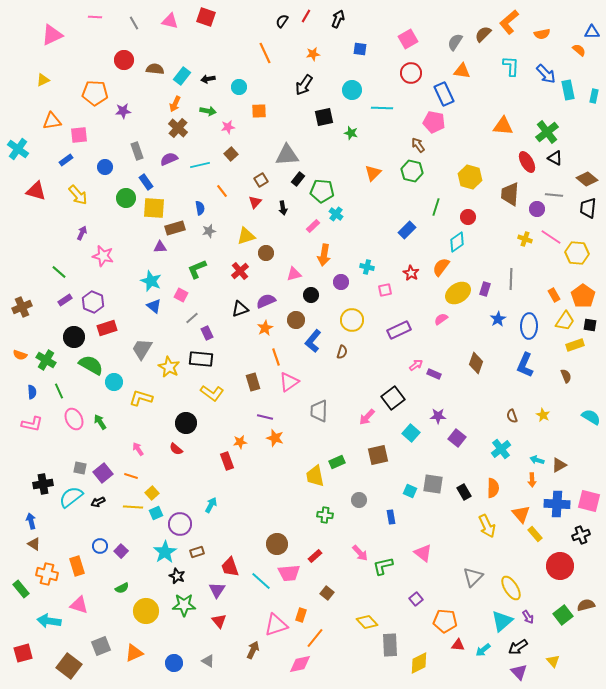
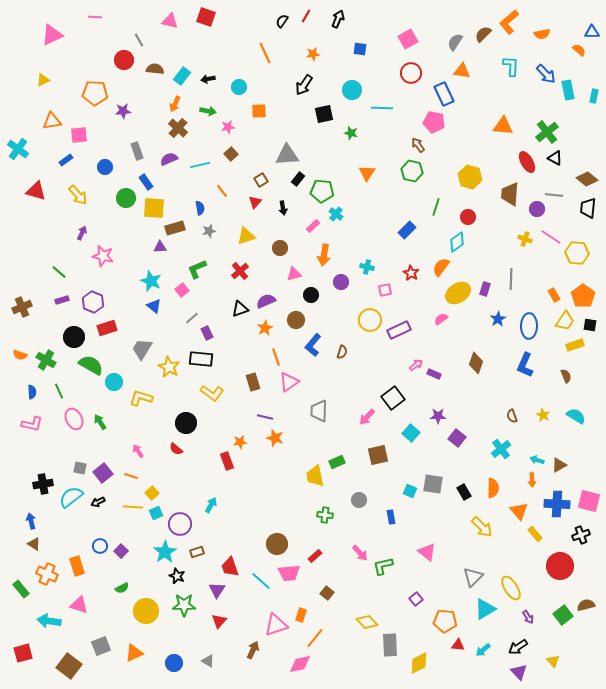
gray line at (134, 23): moved 5 px right, 17 px down
black square at (324, 117): moved 3 px up
orange triangle at (373, 173): moved 6 px left; rotated 12 degrees counterclockwise
brown circle at (266, 253): moved 14 px right, 5 px up
pink square at (181, 295): moved 1 px right, 5 px up; rotated 24 degrees clockwise
purple rectangle at (65, 300): moved 3 px left; rotated 16 degrees clockwise
yellow circle at (352, 320): moved 18 px right
blue L-shape at (313, 341): moved 4 px down
cyan semicircle at (591, 417): moved 15 px left, 1 px up
pink arrow at (138, 449): moved 2 px down
orange triangle at (521, 514): moved 2 px left, 3 px up
yellow arrow at (487, 526): moved 5 px left, 1 px down; rotated 20 degrees counterclockwise
pink triangle at (423, 553): moved 4 px right, 1 px up
orange cross at (47, 574): rotated 10 degrees clockwise
red triangle at (219, 621): rotated 21 degrees clockwise
cyan triangle at (502, 621): moved 17 px left, 12 px up; rotated 10 degrees clockwise
